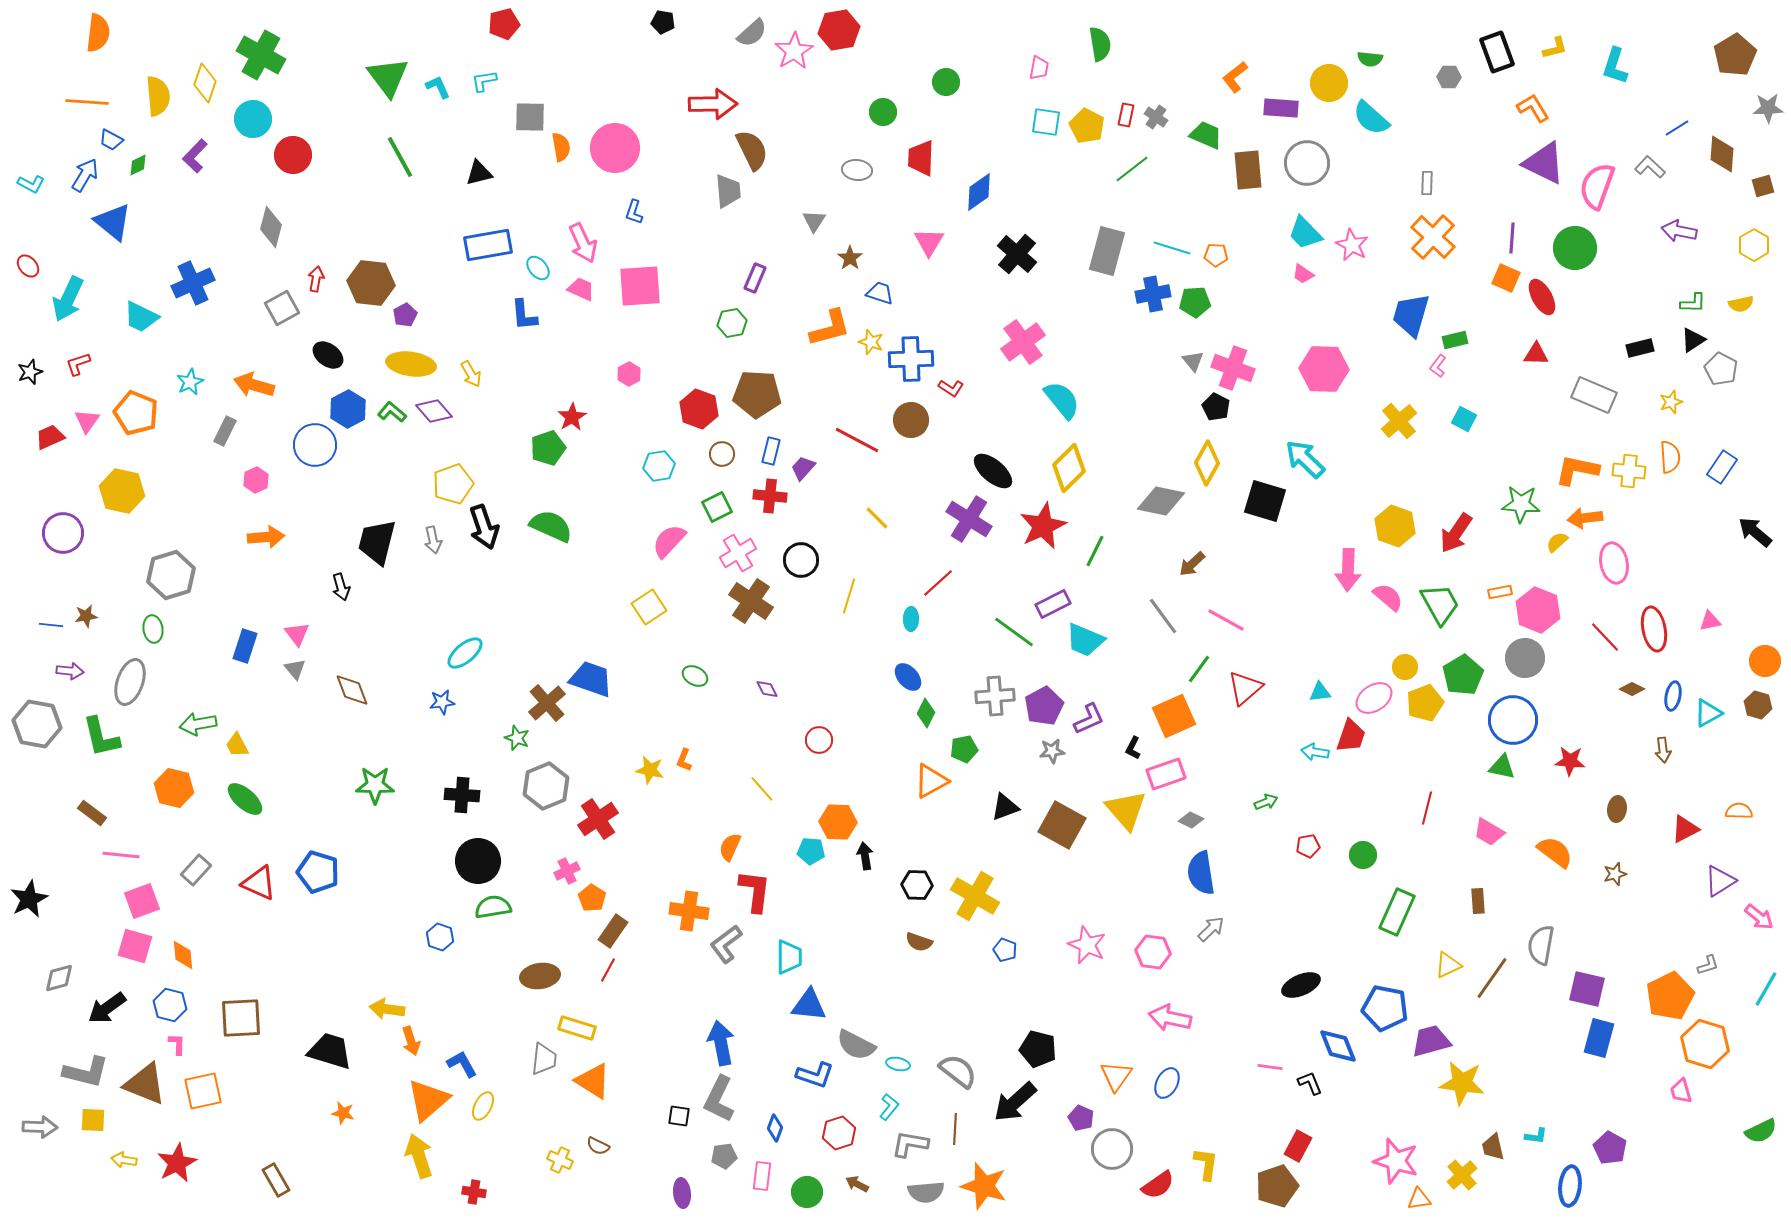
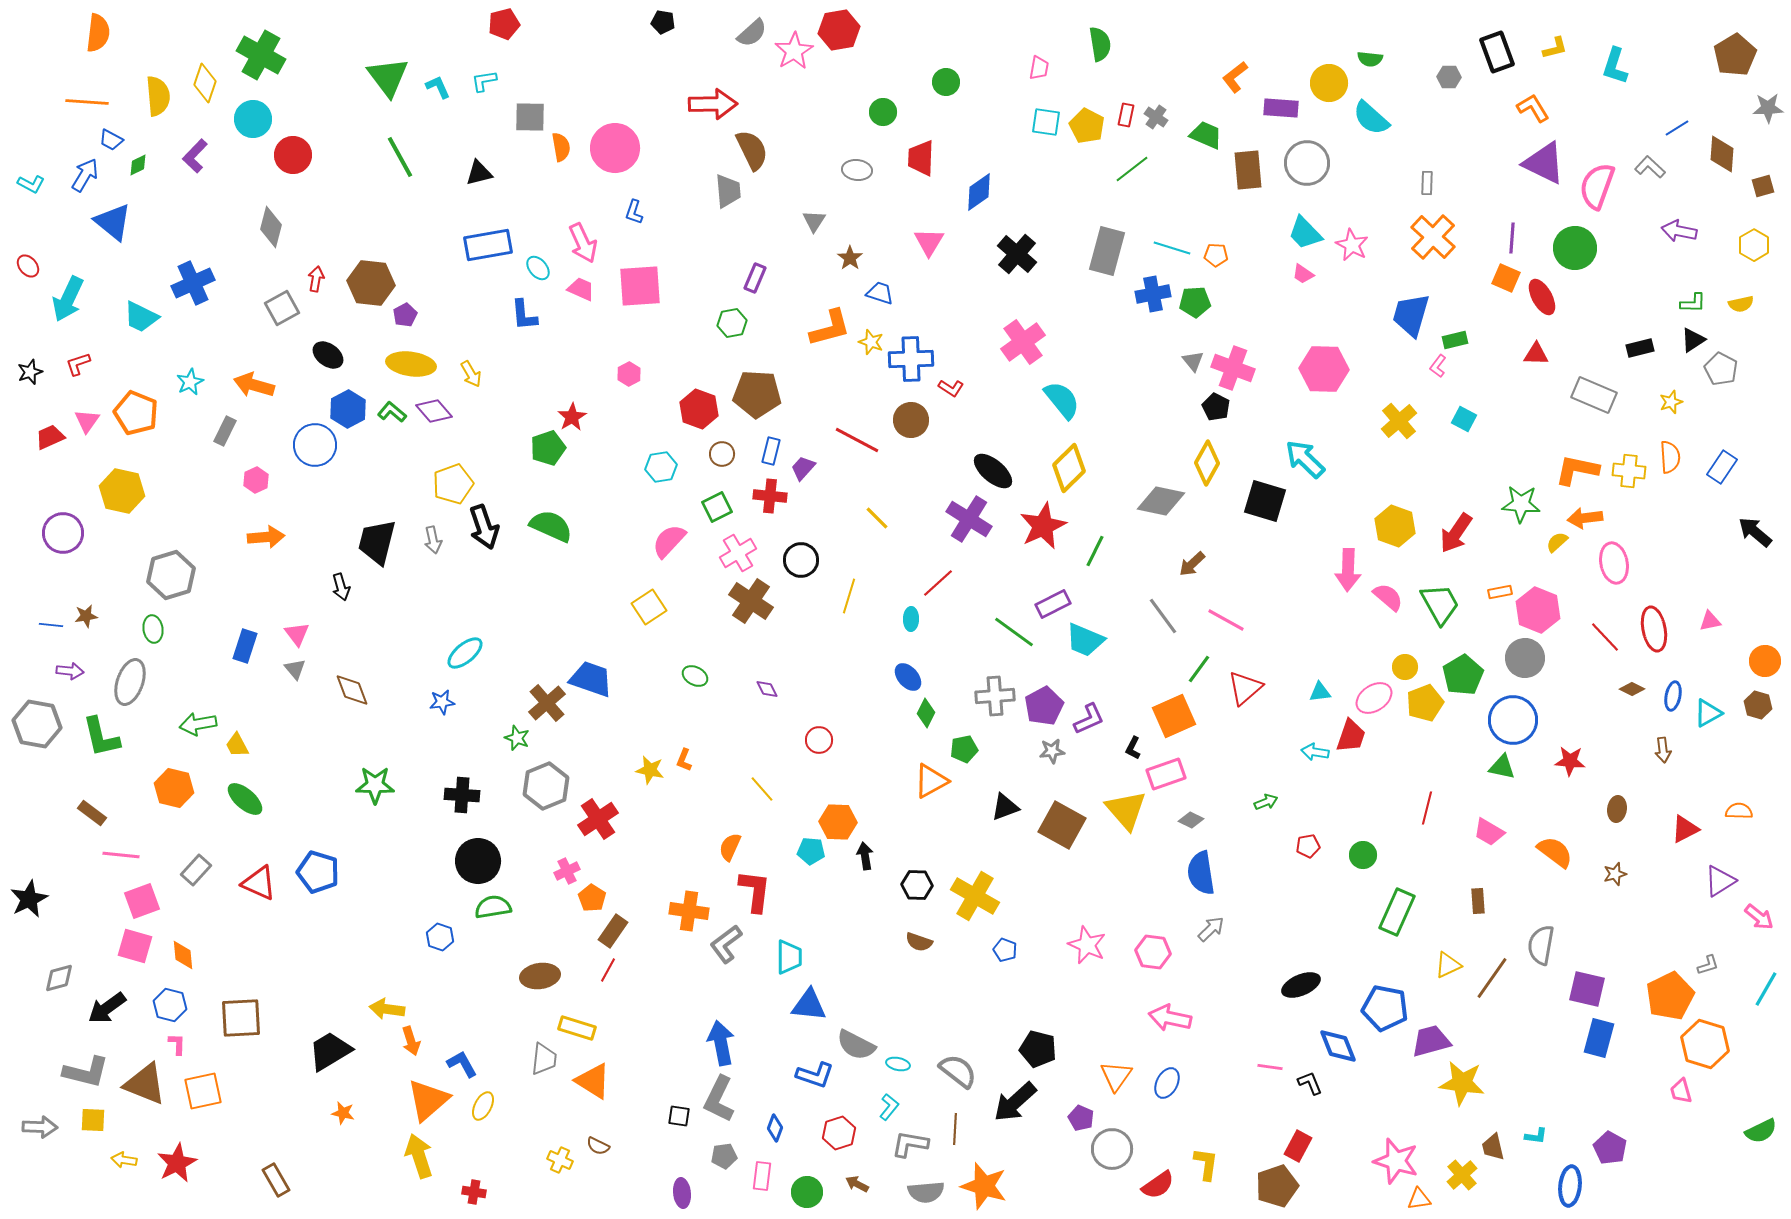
cyan hexagon at (659, 466): moved 2 px right, 1 px down
black trapezoid at (330, 1051): rotated 48 degrees counterclockwise
